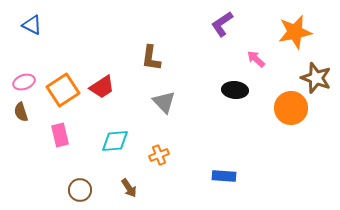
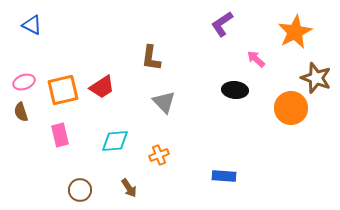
orange star: rotated 16 degrees counterclockwise
orange square: rotated 20 degrees clockwise
